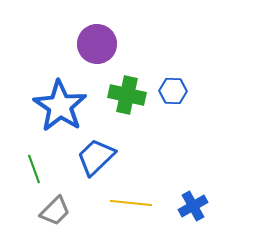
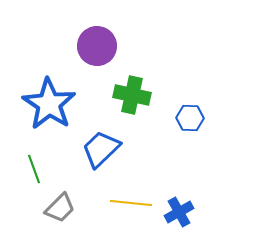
purple circle: moved 2 px down
blue hexagon: moved 17 px right, 27 px down
green cross: moved 5 px right
blue star: moved 11 px left, 2 px up
blue trapezoid: moved 5 px right, 8 px up
blue cross: moved 14 px left, 6 px down
gray trapezoid: moved 5 px right, 3 px up
